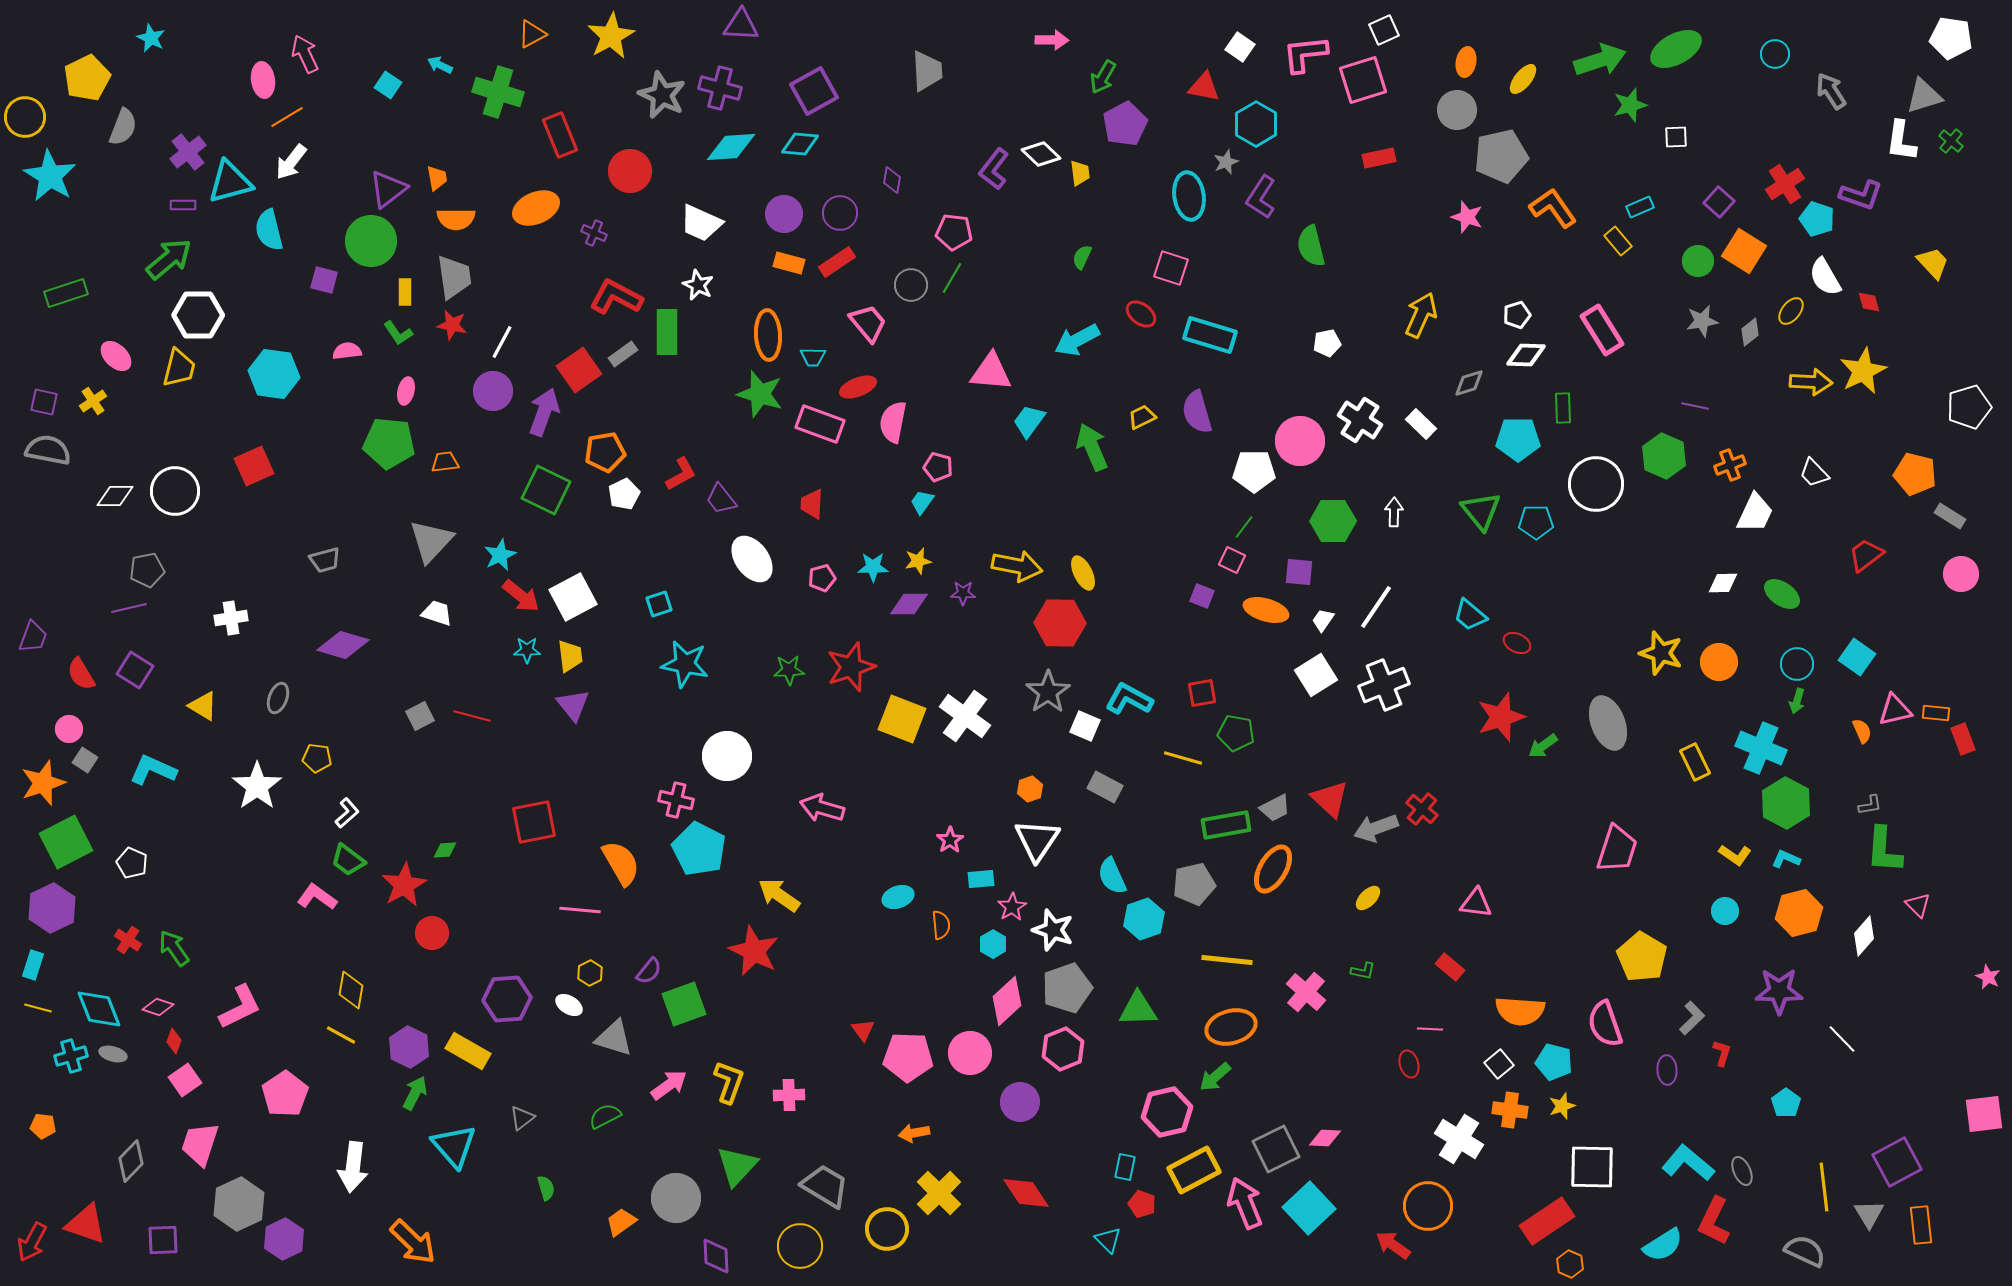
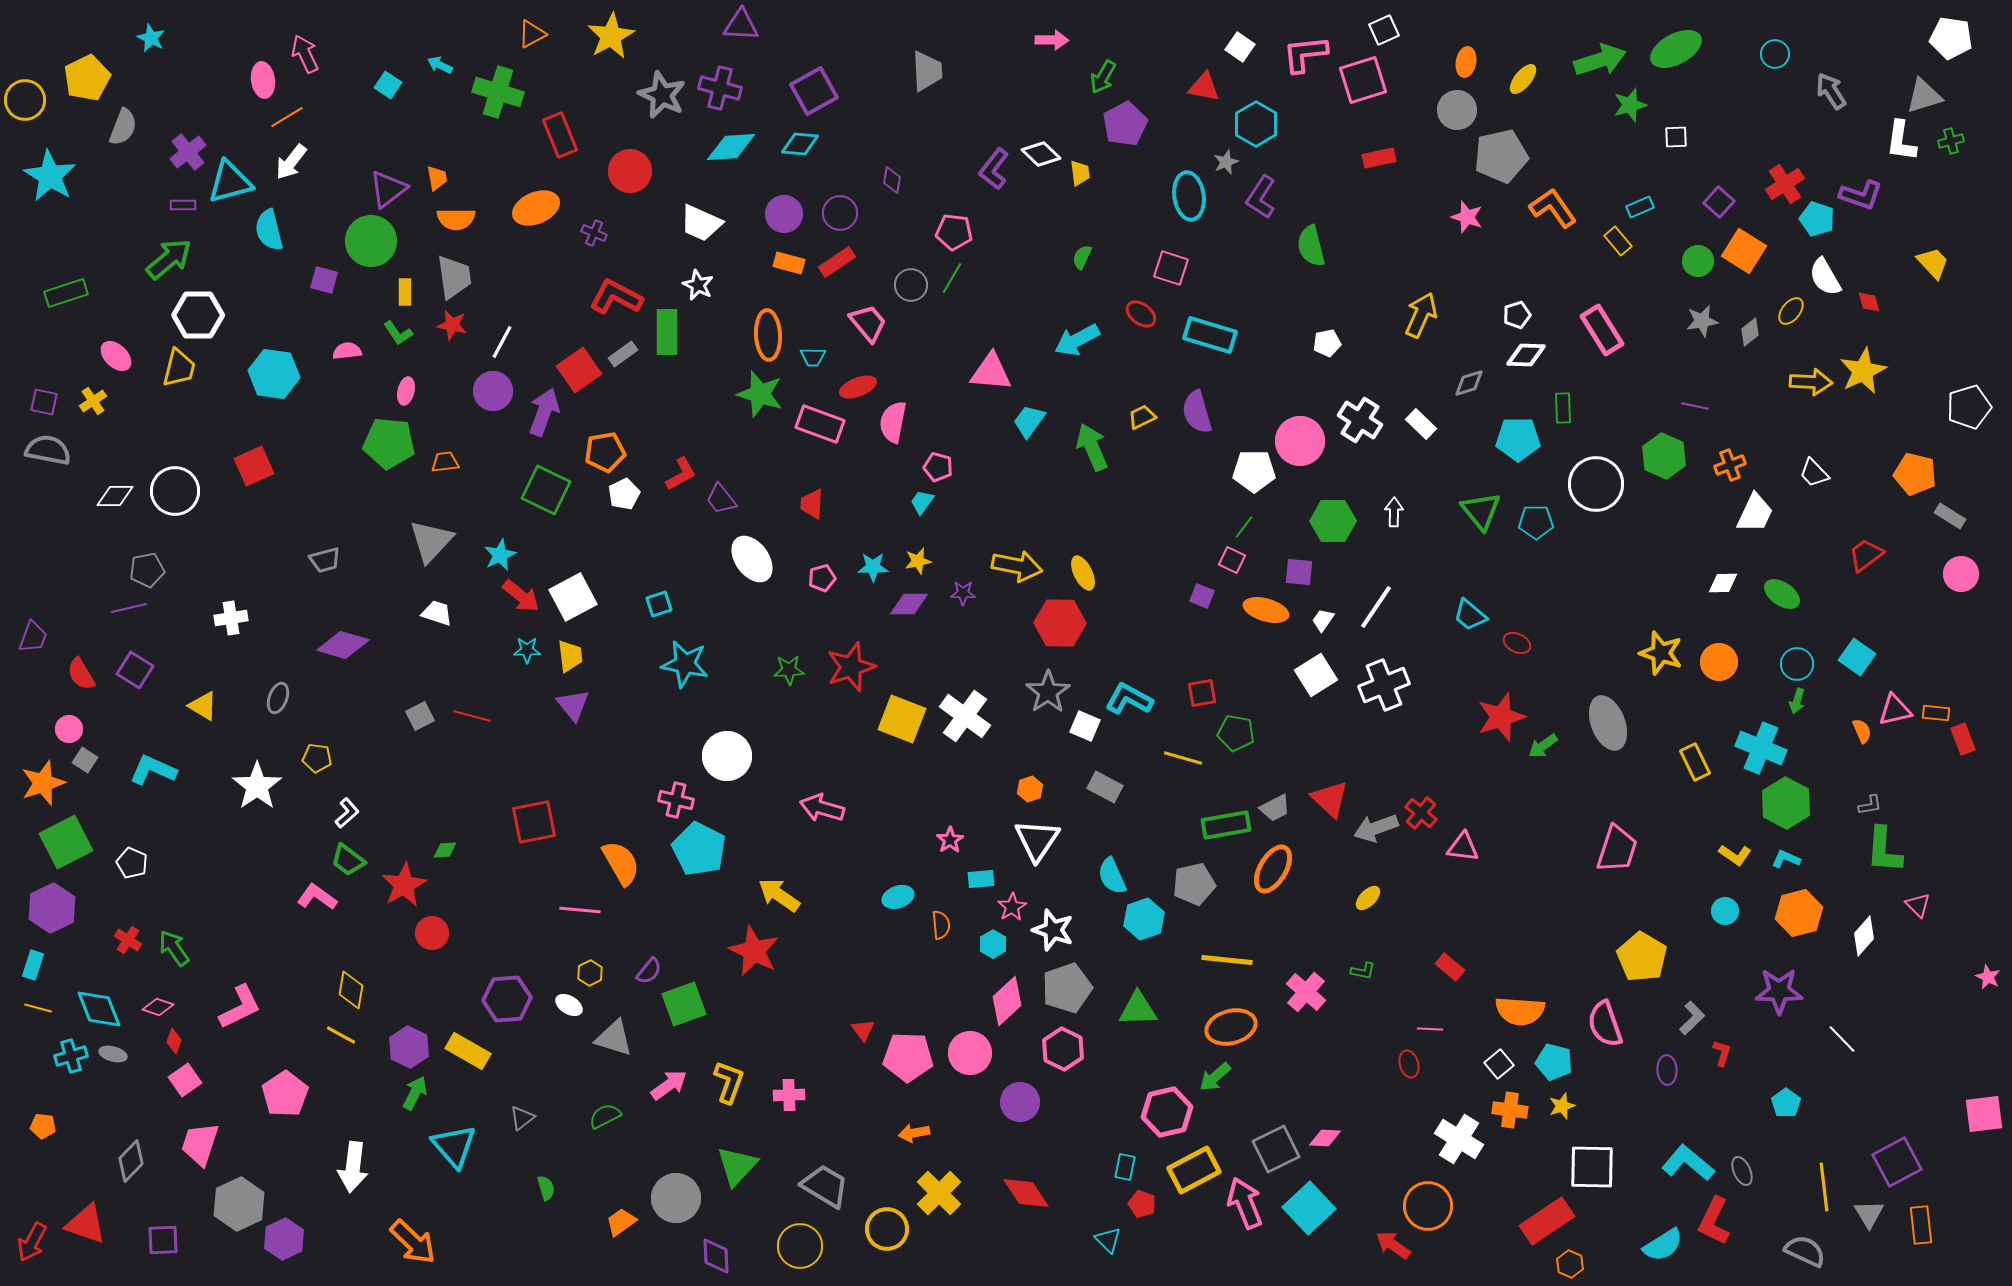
yellow circle at (25, 117): moved 17 px up
green cross at (1951, 141): rotated 35 degrees clockwise
red cross at (1422, 809): moved 1 px left, 4 px down
pink triangle at (1476, 903): moved 13 px left, 56 px up
pink hexagon at (1063, 1049): rotated 12 degrees counterclockwise
